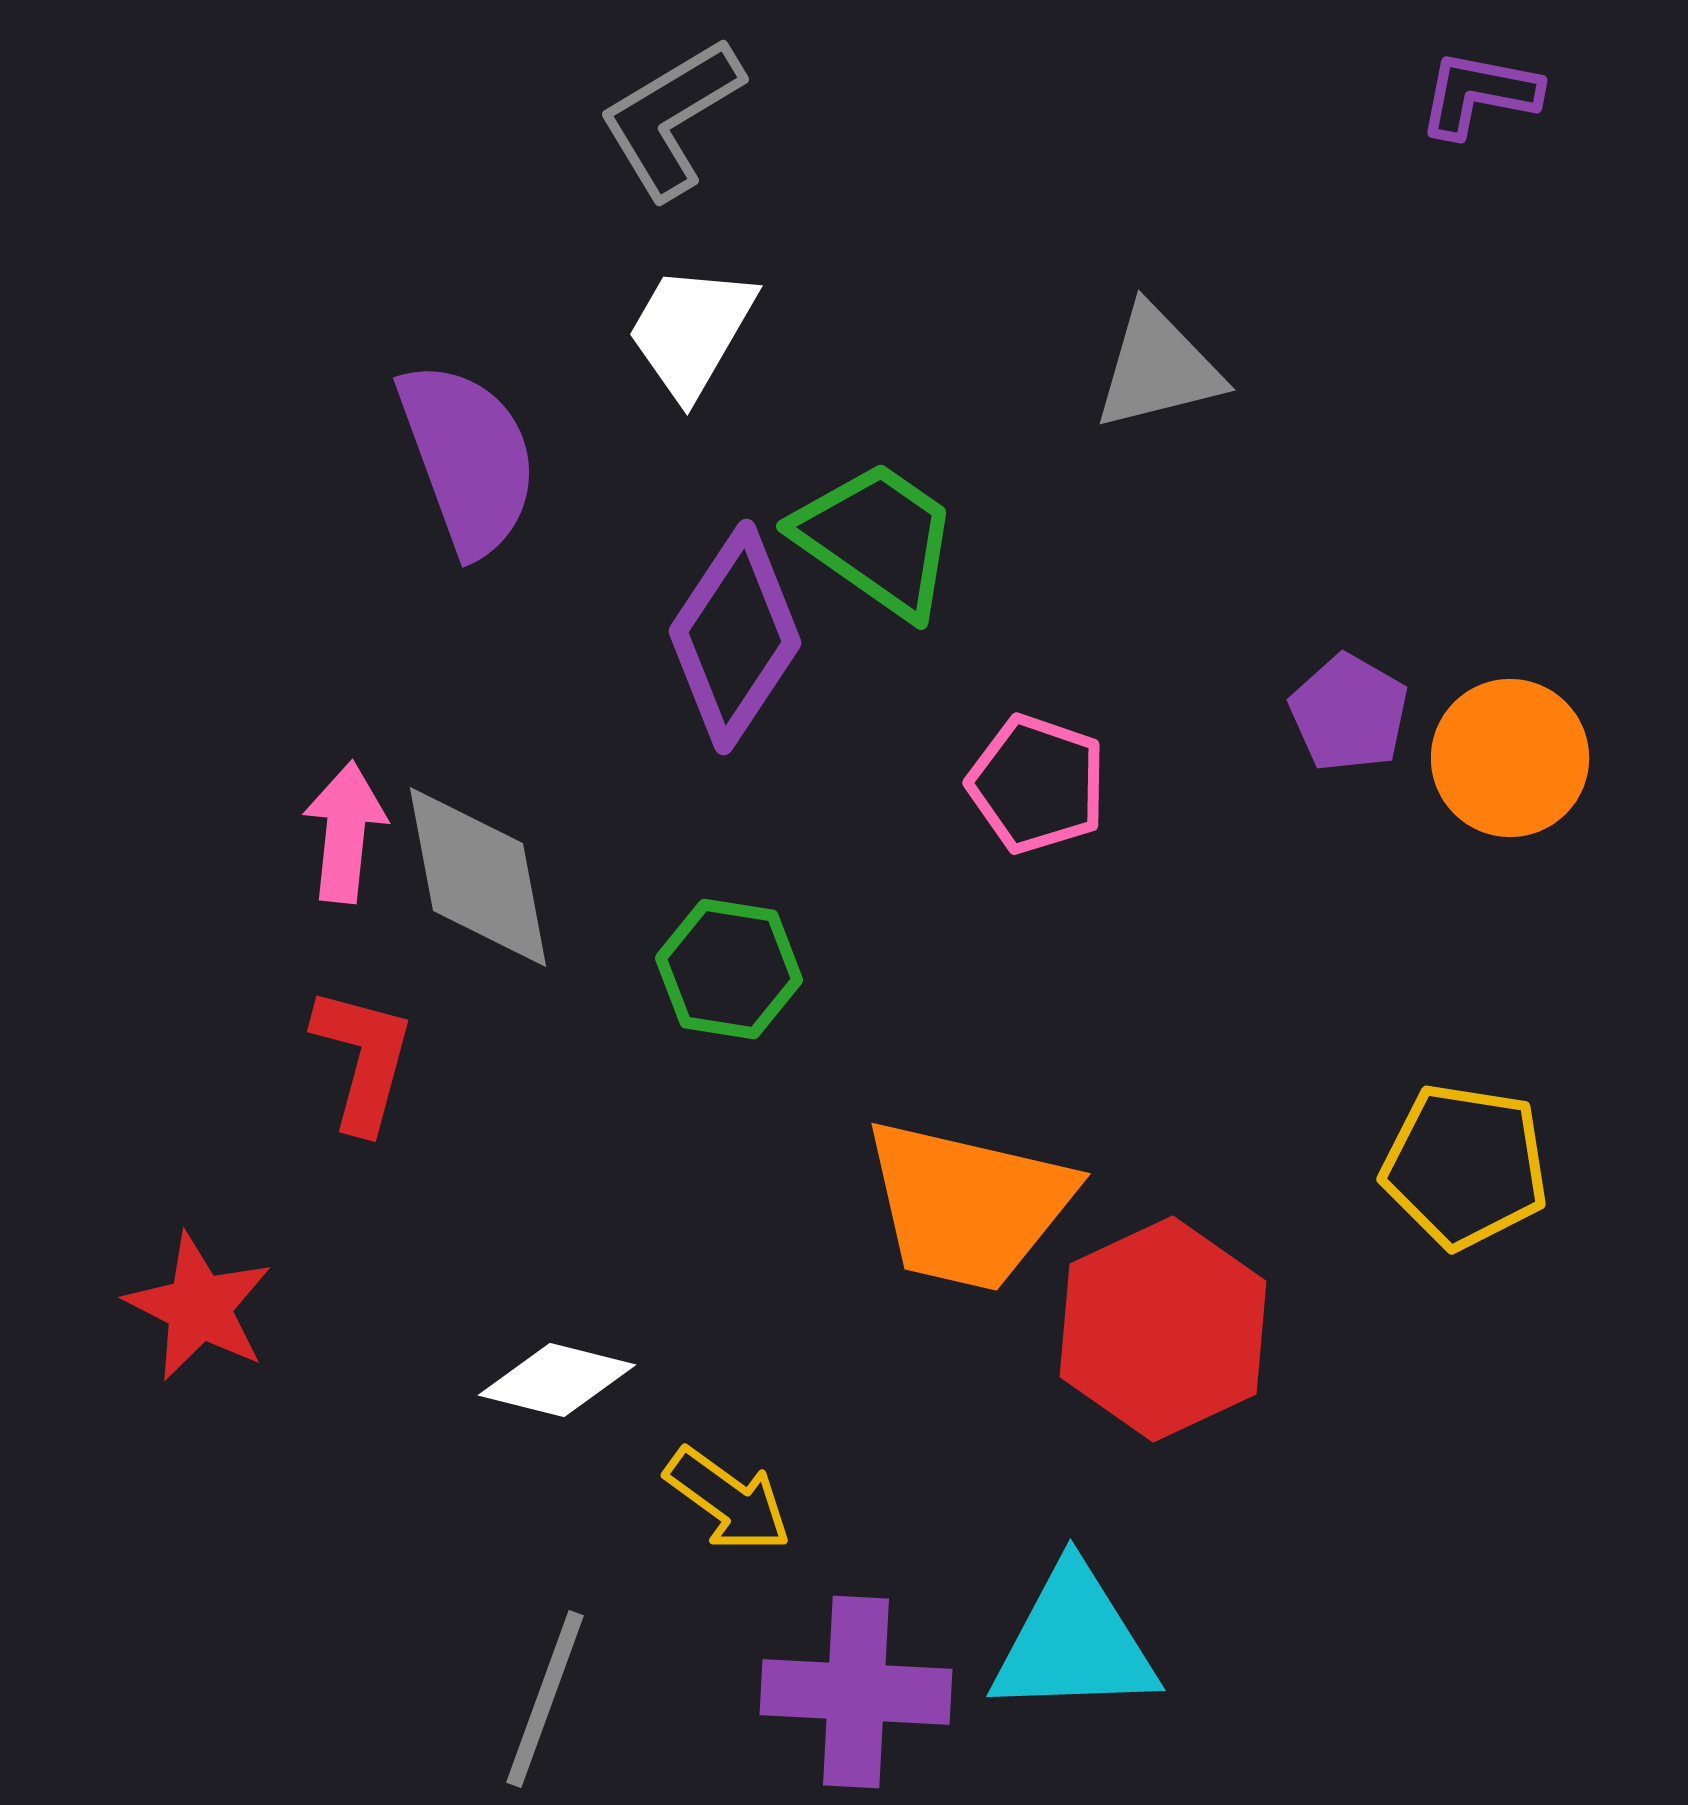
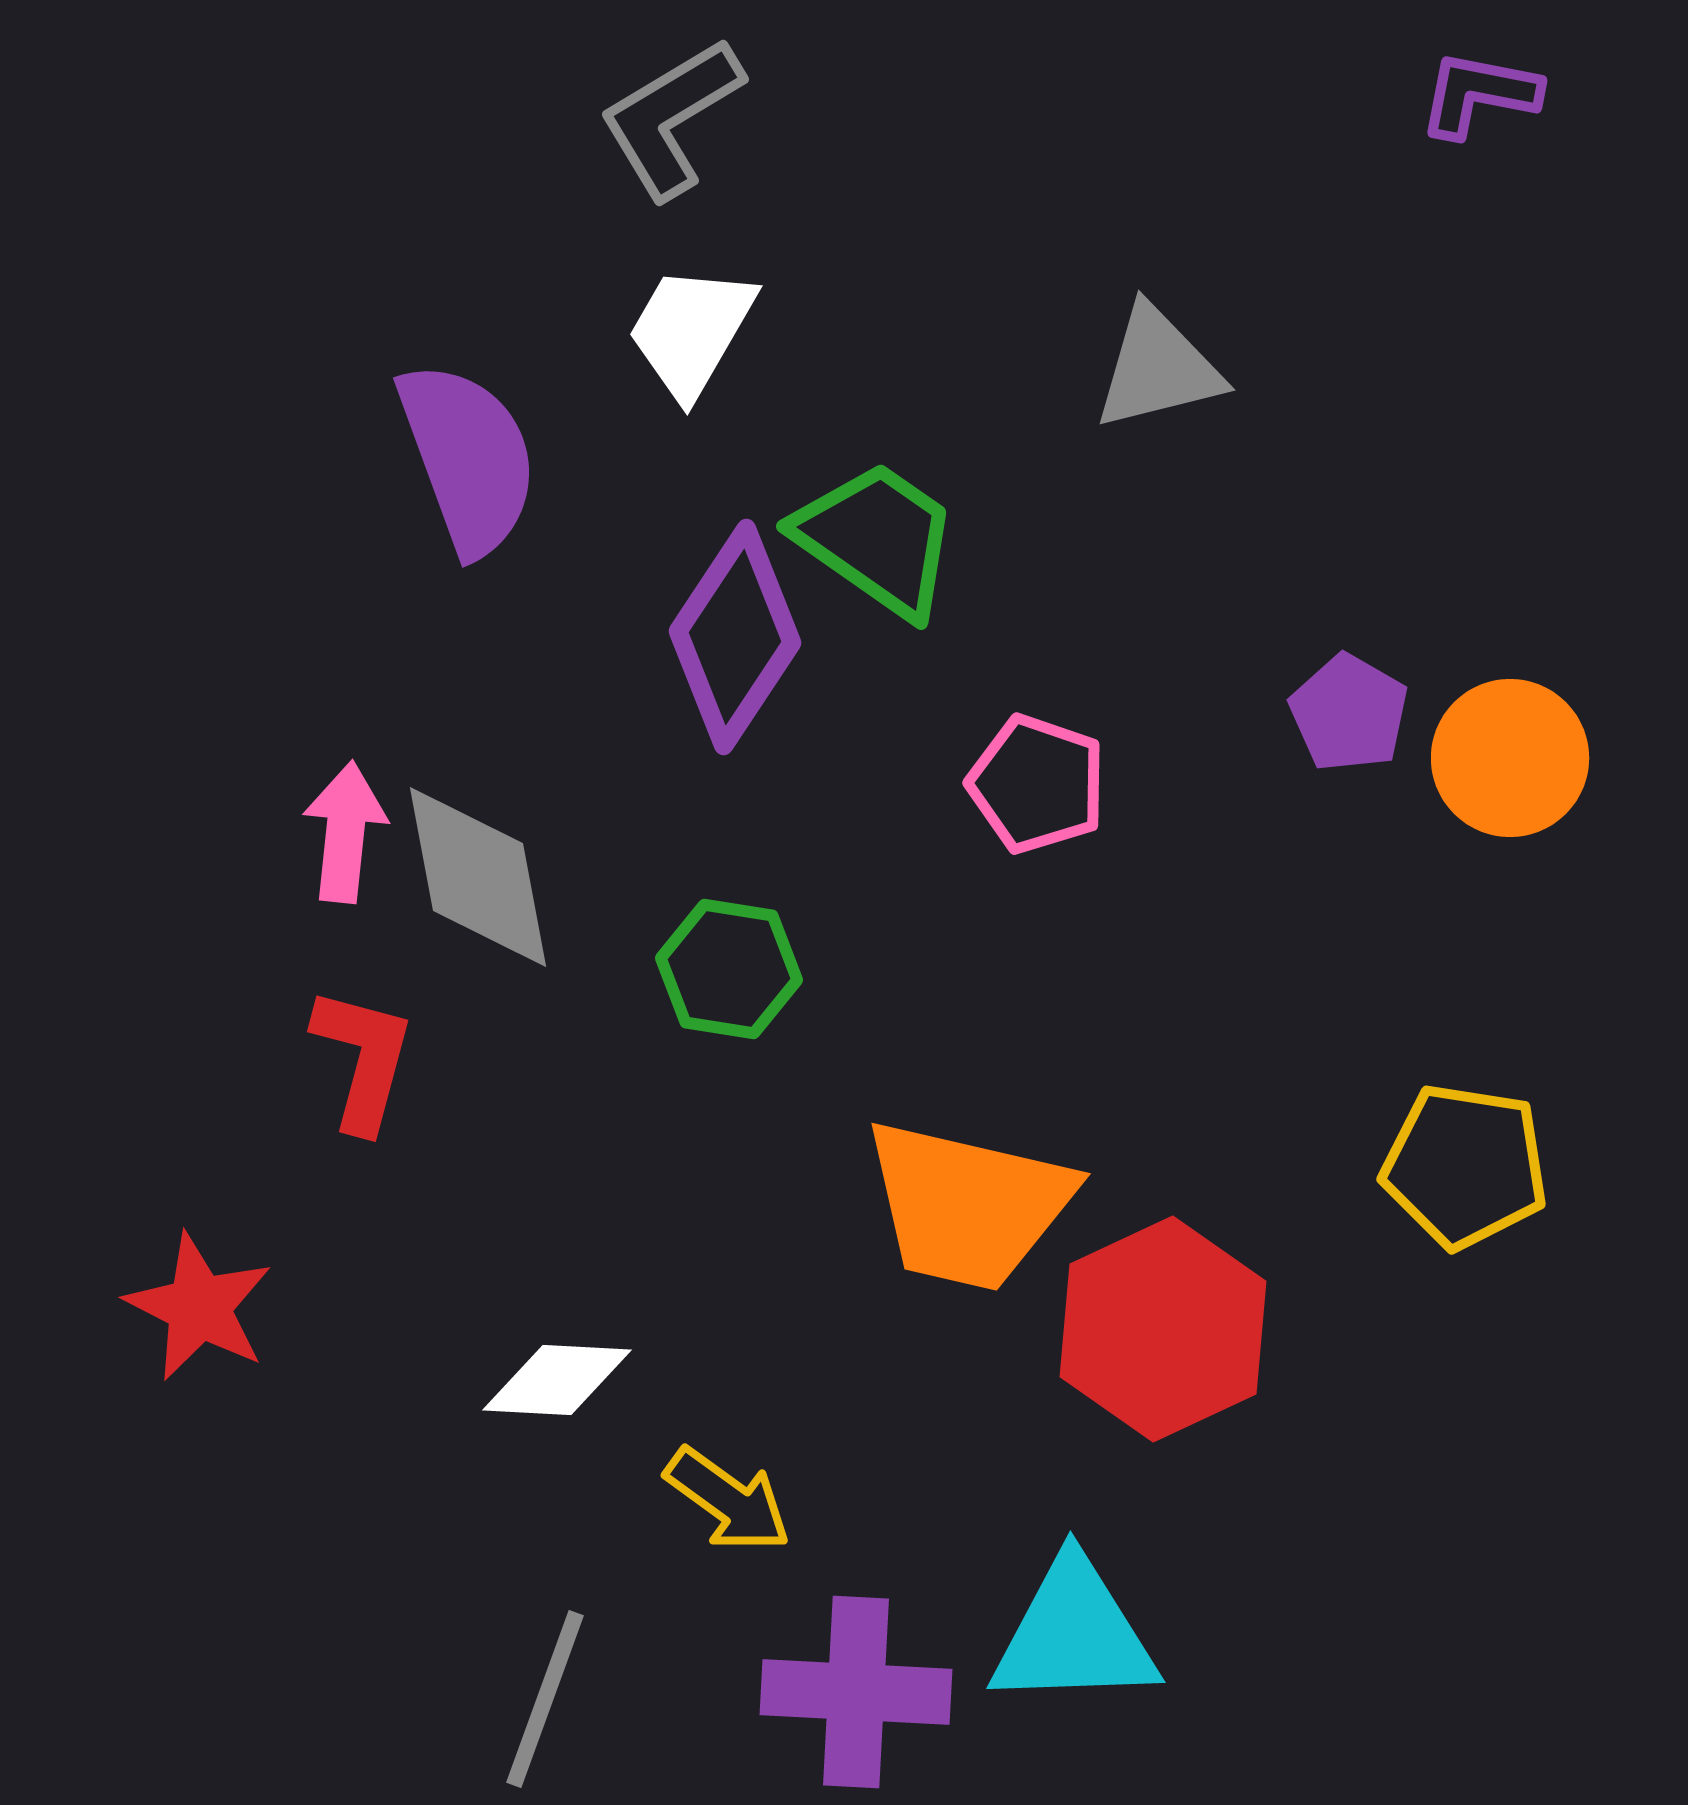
white diamond: rotated 11 degrees counterclockwise
cyan triangle: moved 8 px up
